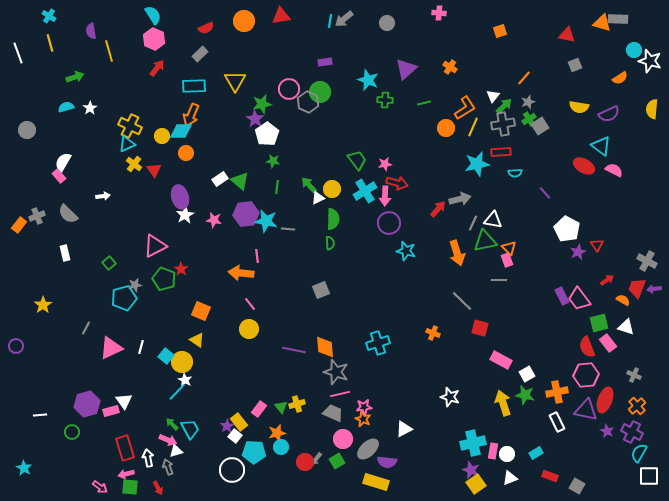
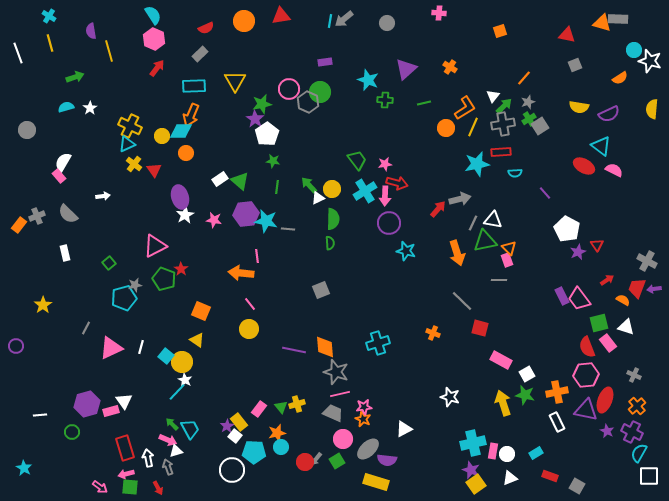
purple semicircle at (387, 462): moved 2 px up
